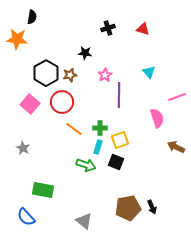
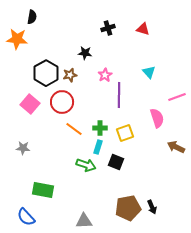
yellow square: moved 5 px right, 7 px up
gray star: rotated 24 degrees counterclockwise
gray triangle: rotated 42 degrees counterclockwise
